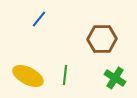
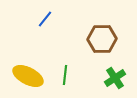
blue line: moved 6 px right
green cross: rotated 25 degrees clockwise
